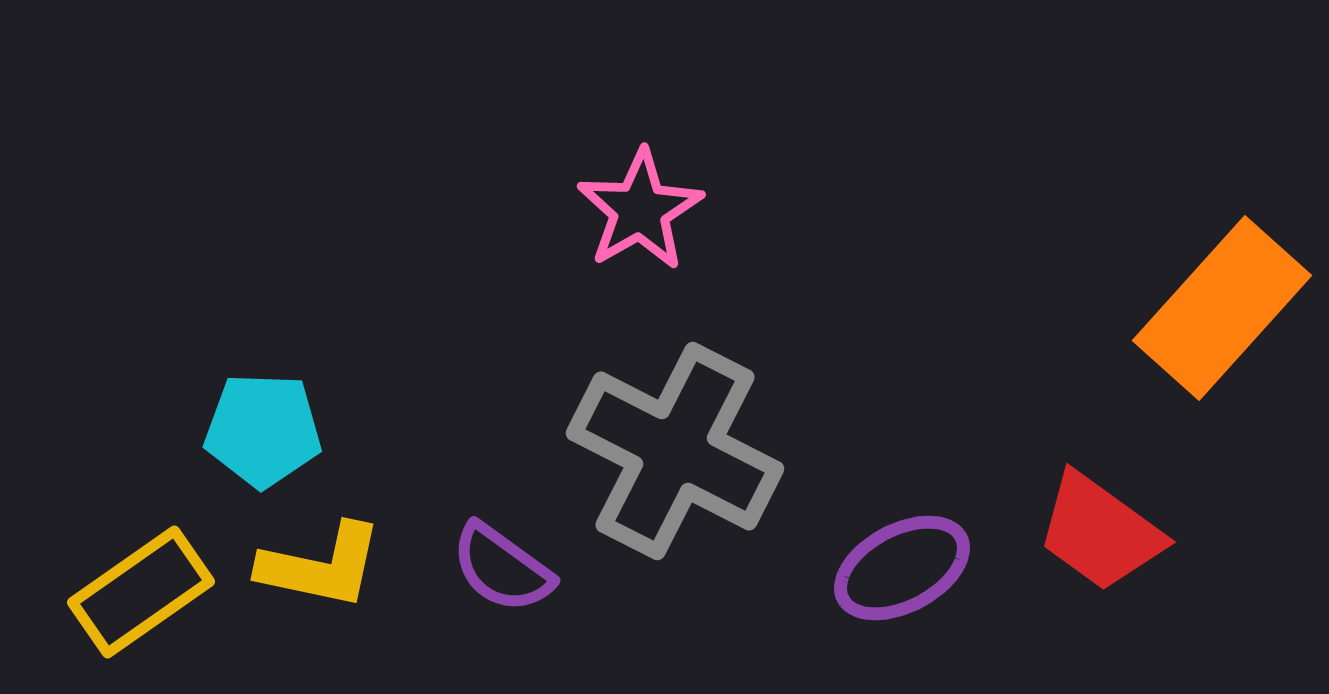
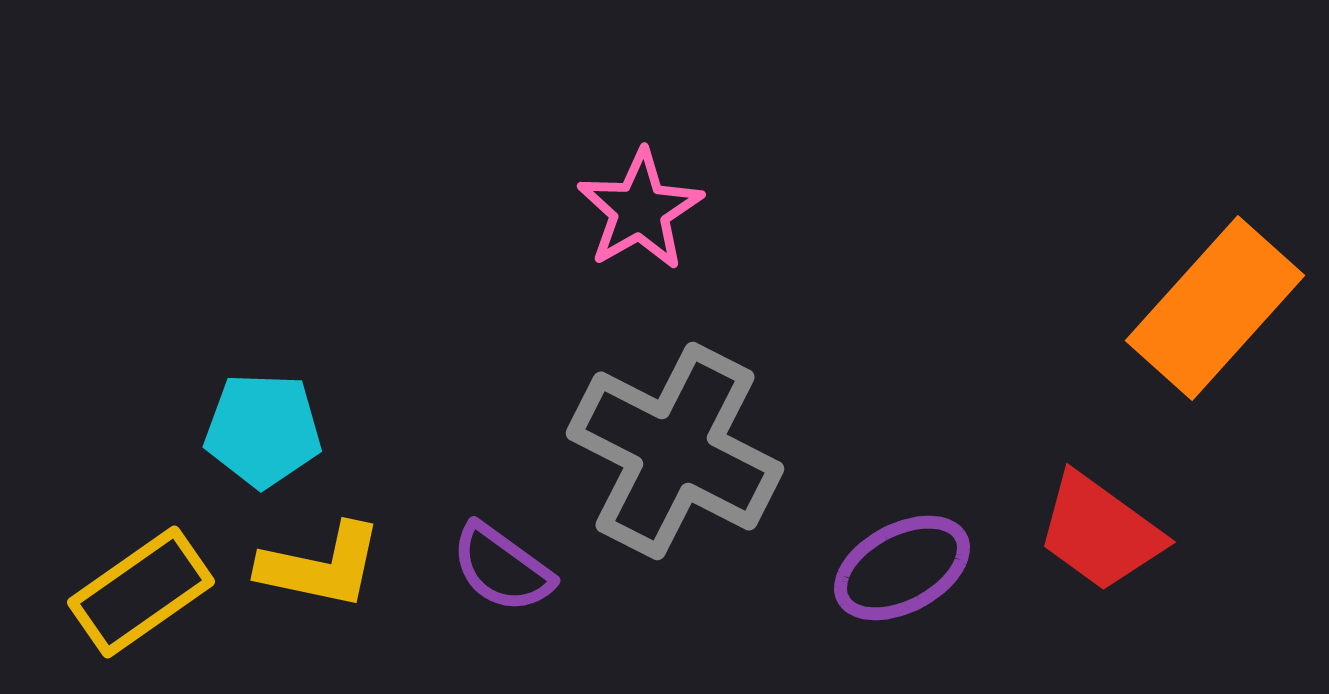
orange rectangle: moved 7 px left
